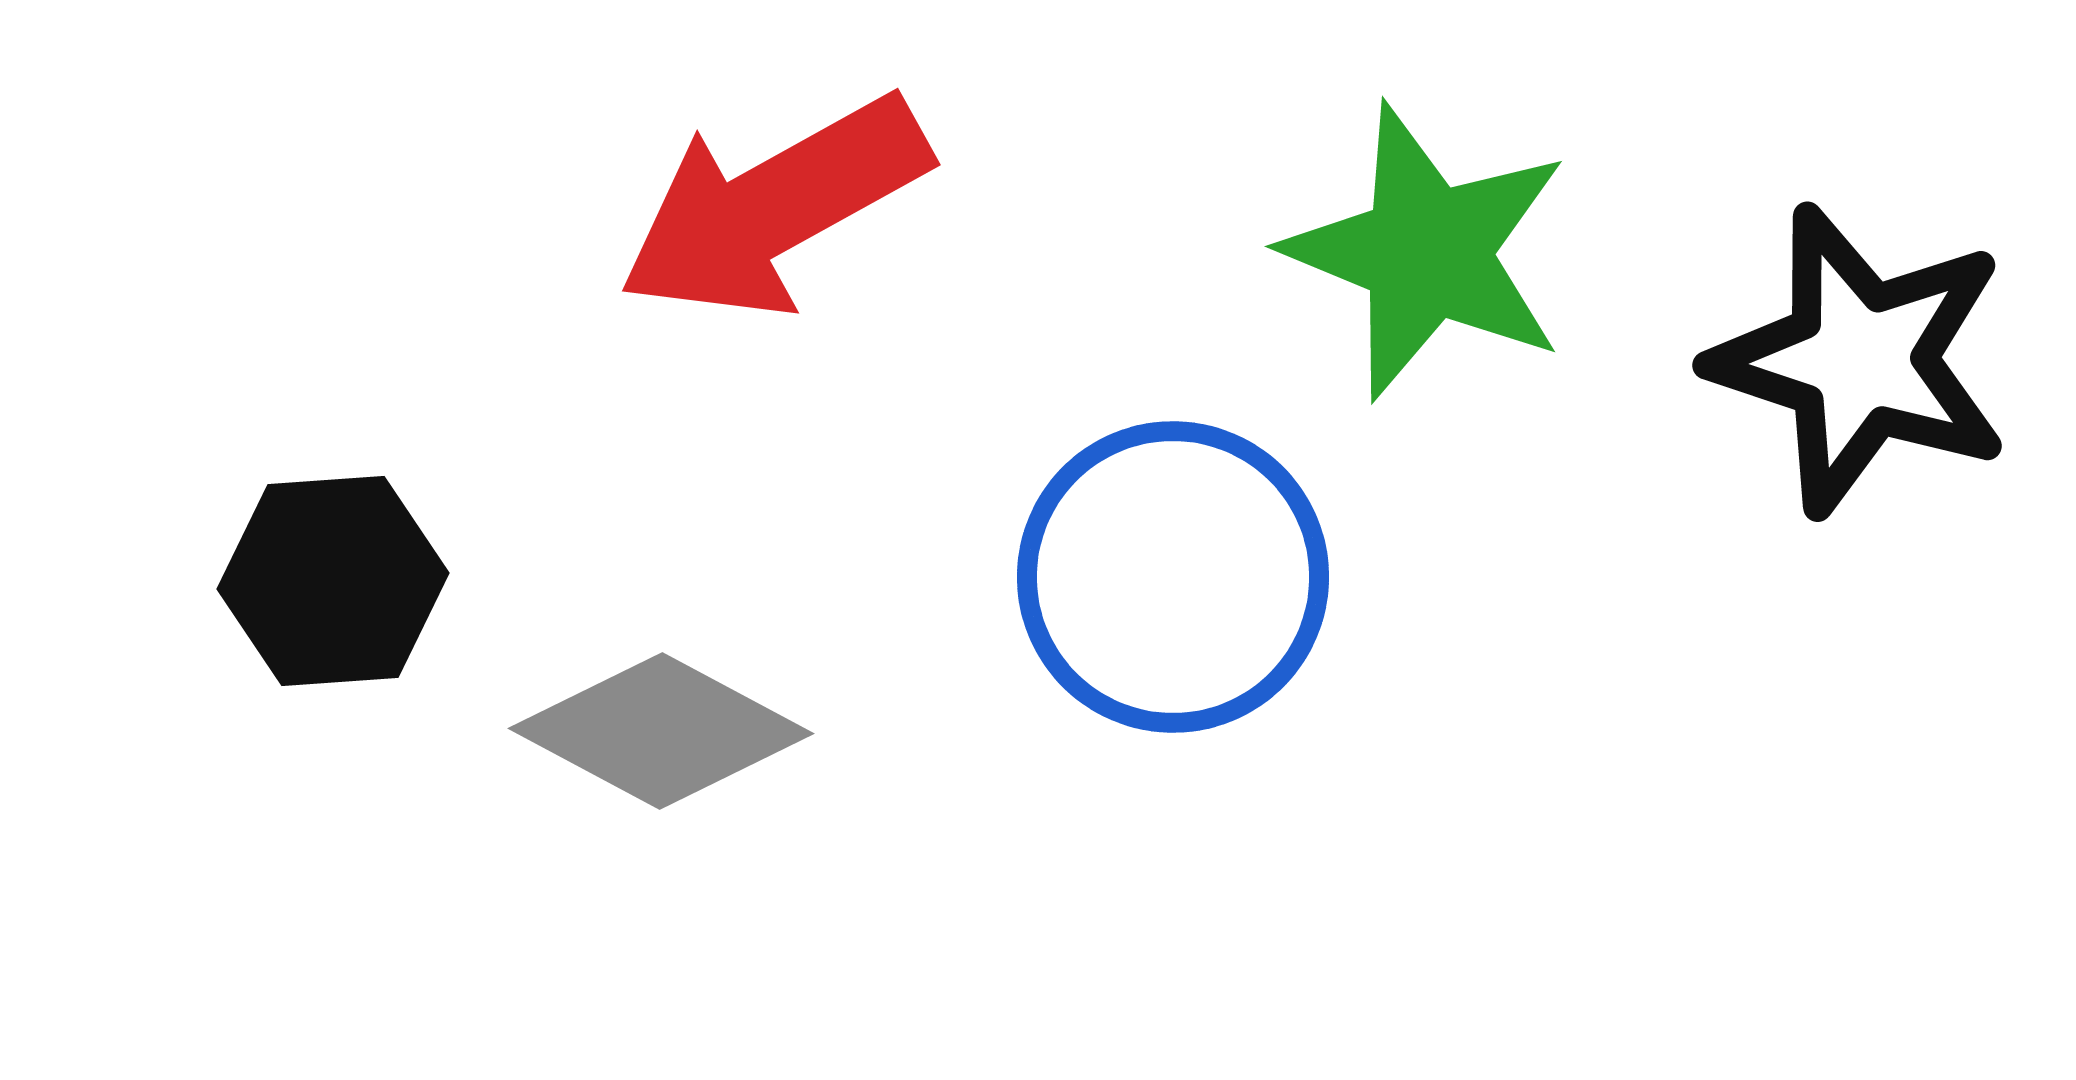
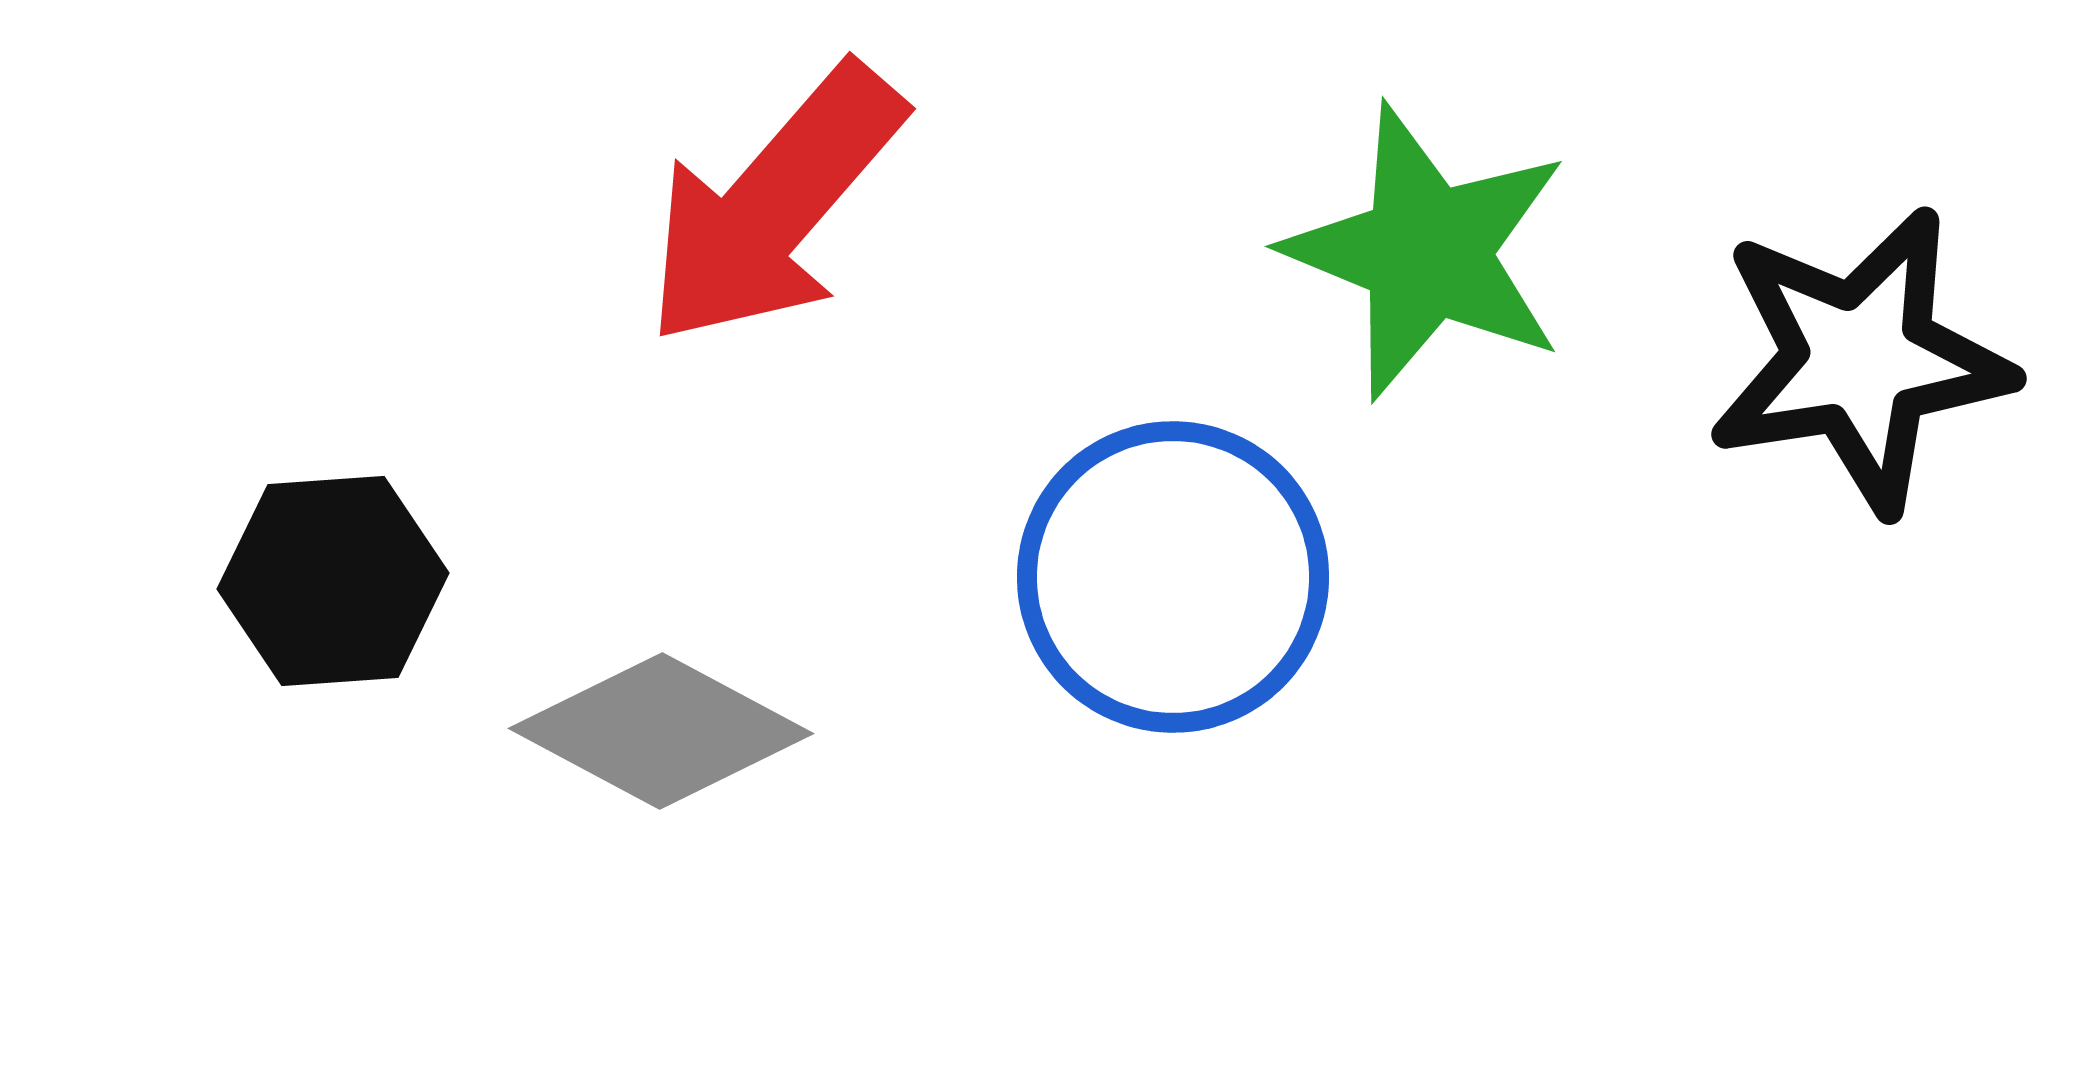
red arrow: moved 2 px up; rotated 20 degrees counterclockwise
black star: rotated 27 degrees counterclockwise
